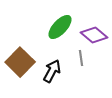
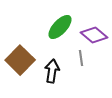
brown square: moved 2 px up
black arrow: rotated 20 degrees counterclockwise
